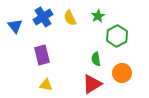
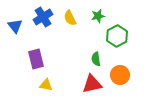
green star: rotated 16 degrees clockwise
purple rectangle: moved 6 px left, 4 px down
orange circle: moved 2 px left, 2 px down
red triangle: rotated 20 degrees clockwise
